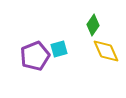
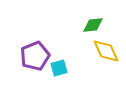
green diamond: rotated 50 degrees clockwise
cyan square: moved 19 px down
